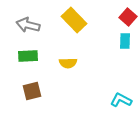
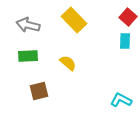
yellow semicircle: rotated 138 degrees counterclockwise
brown square: moved 7 px right
